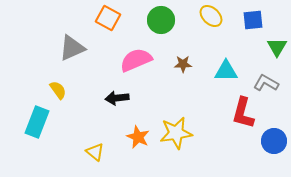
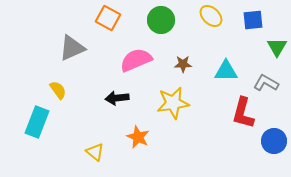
yellow star: moved 3 px left, 30 px up
